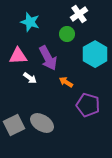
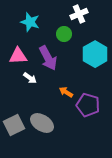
white cross: rotated 12 degrees clockwise
green circle: moved 3 px left
orange arrow: moved 10 px down
